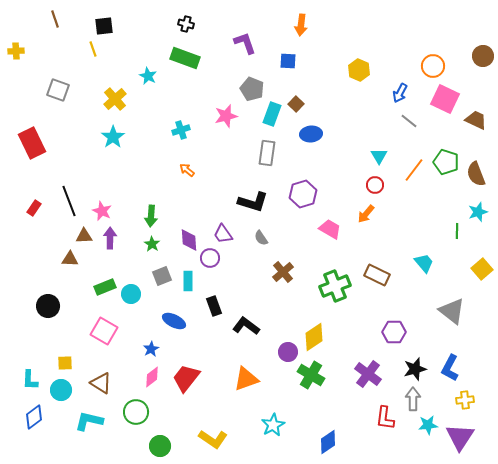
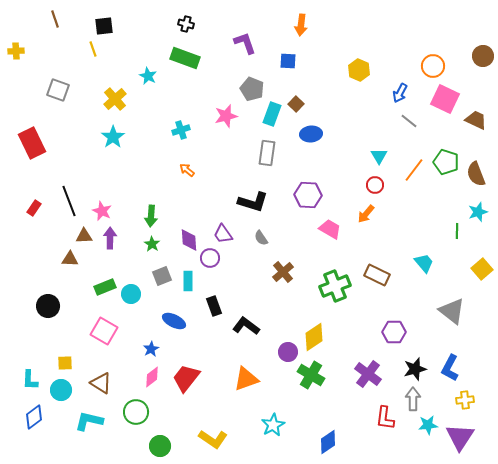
purple hexagon at (303, 194): moved 5 px right, 1 px down; rotated 20 degrees clockwise
